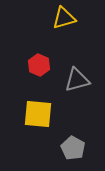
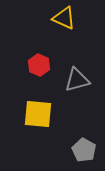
yellow triangle: rotated 40 degrees clockwise
gray pentagon: moved 11 px right, 2 px down
